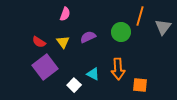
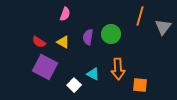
green circle: moved 10 px left, 2 px down
purple semicircle: rotated 56 degrees counterclockwise
yellow triangle: rotated 24 degrees counterclockwise
purple square: rotated 25 degrees counterclockwise
